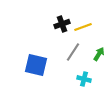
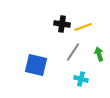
black cross: rotated 28 degrees clockwise
green arrow: rotated 48 degrees counterclockwise
cyan cross: moved 3 px left
